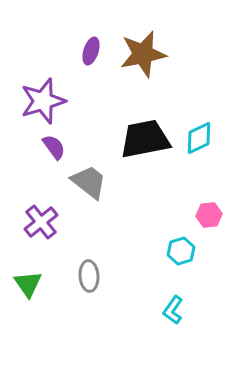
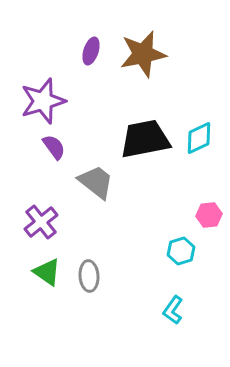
gray trapezoid: moved 7 px right
green triangle: moved 19 px right, 12 px up; rotated 20 degrees counterclockwise
